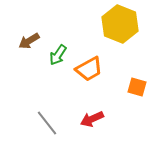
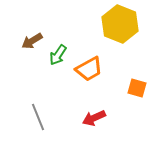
brown arrow: moved 3 px right
orange square: moved 1 px down
red arrow: moved 2 px right, 1 px up
gray line: moved 9 px left, 6 px up; rotated 16 degrees clockwise
